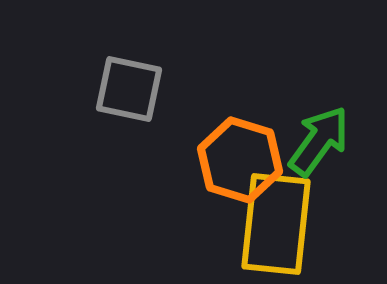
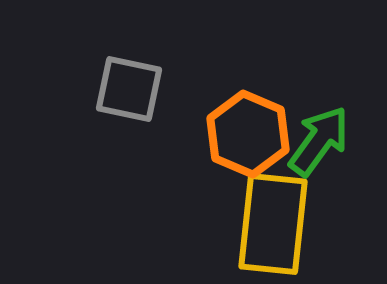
orange hexagon: moved 8 px right, 26 px up; rotated 6 degrees clockwise
yellow rectangle: moved 3 px left
